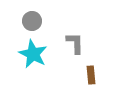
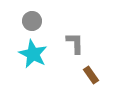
brown rectangle: rotated 30 degrees counterclockwise
